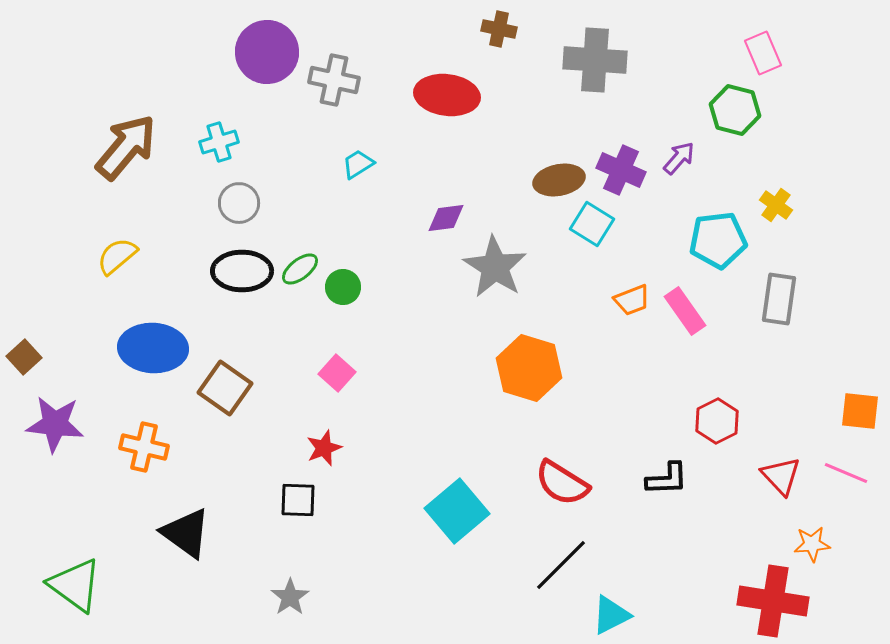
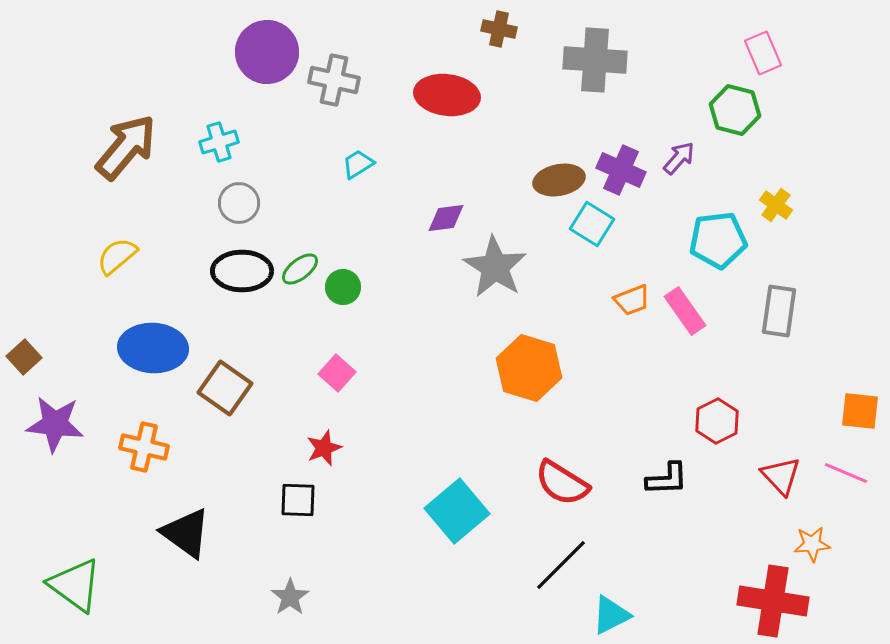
gray rectangle at (779, 299): moved 12 px down
